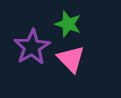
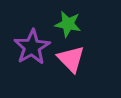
green star: rotated 8 degrees counterclockwise
